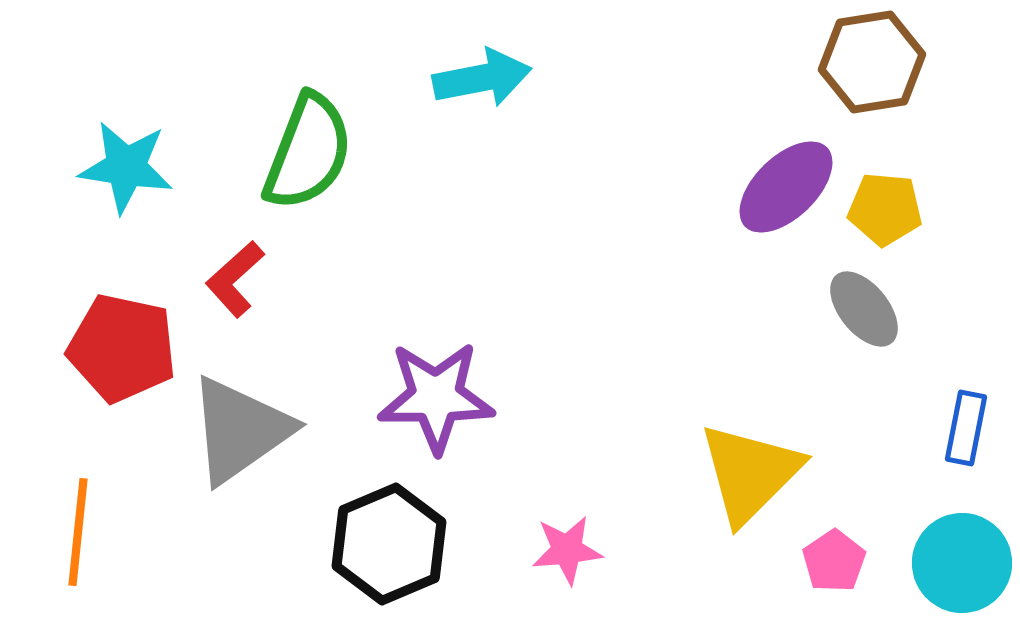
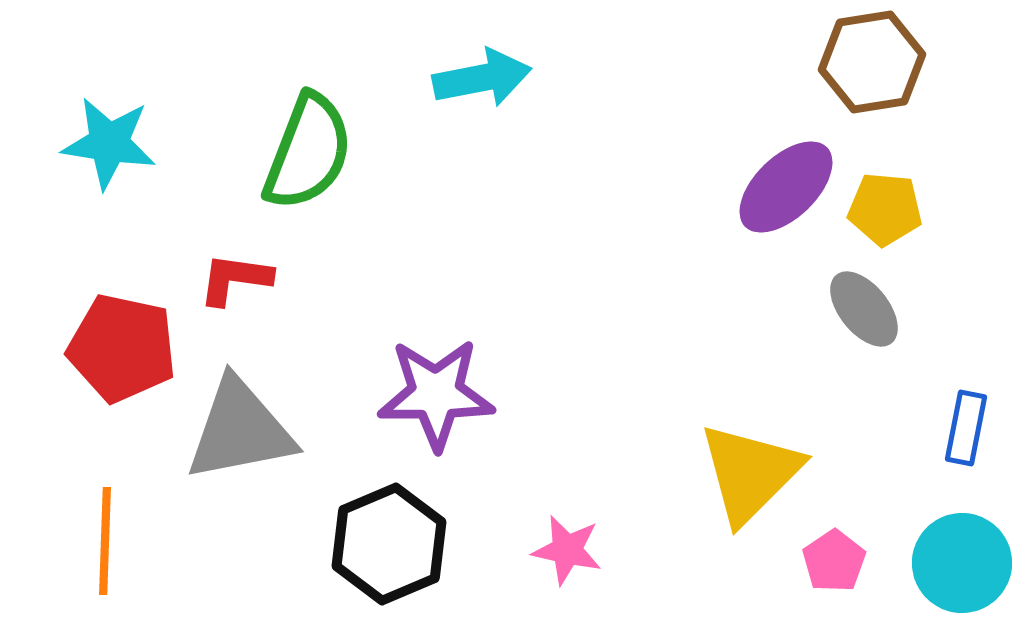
cyan star: moved 17 px left, 24 px up
red L-shape: rotated 50 degrees clockwise
purple star: moved 3 px up
gray triangle: rotated 24 degrees clockwise
orange line: moved 27 px right, 9 px down; rotated 4 degrees counterclockwise
pink star: rotated 18 degrees clockwise
